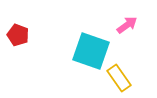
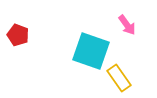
pink arrow: rotated 90 degrees clockwise
